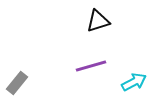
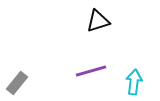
purple line: moved 5 px down
cyan arrow: rotated 55 degrees counterclockwise
